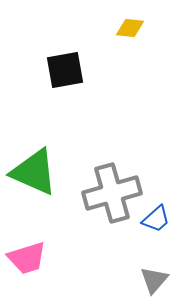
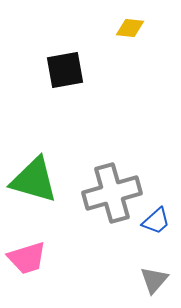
green triangle: moved 8 px down; rotated 8 degrees counterclockwise
blue trapezoid: moved 2 px down
